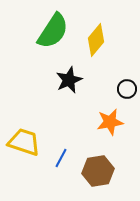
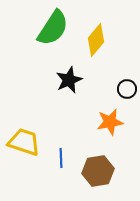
green semicircle: moved 3 px up
blue line: rotated 30 degrees counterclockwise
